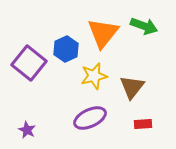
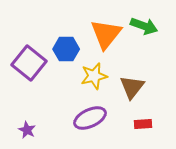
orange triangle: moved 3 px right, 1 px down
blue hexagon: rotated 25 degrees clockwise
